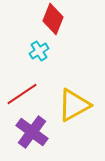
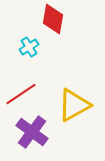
red diamond: rotated 12 degrees counterclockwise
cyan cross: moved 10 px left, 4 px up
red line: moved 1 px left
